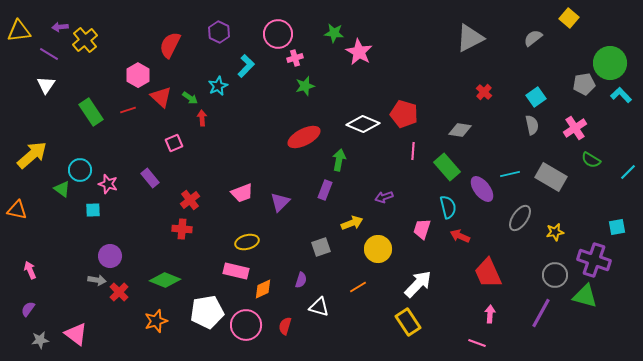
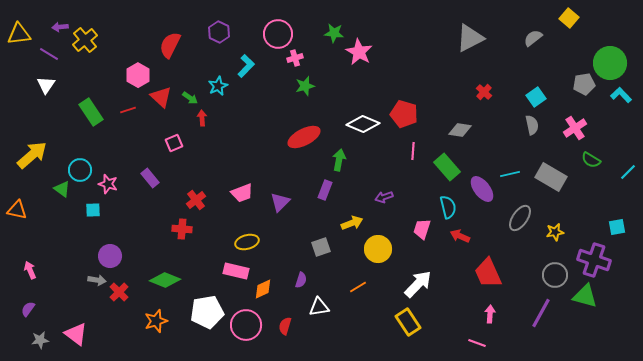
yellow triangle at (19, 31): moved 3 px down
red cross at (190, 200): moved 6 px right
white triangle at (319, 307): rotated 25 degrees counterclockwise
